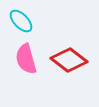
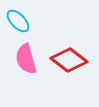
cyan ellipse: moved 3 px left
